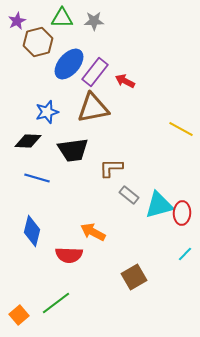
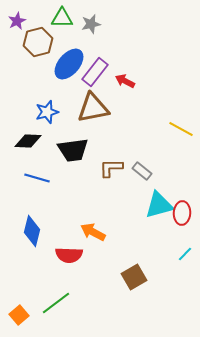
gray star: moved 3 px left, 3 px down; rotated 12 degrees counterclockwise
gray rectangle: moved 13 px right, 24 px up
